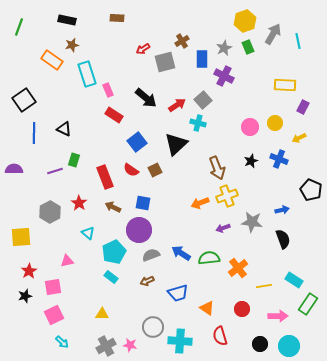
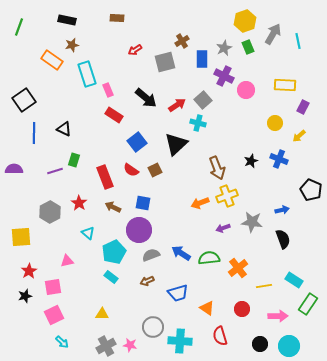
red arrow at (143, 49): moved 8 px left, 1 px down
pink circle at (250, 127): moved 4 px left, 37 px up
yellow arrow at (299, 138): moved 2 px up; rotated 16 degrees counterclockwise
